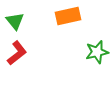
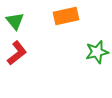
orange rectangle: moved 2 px left
